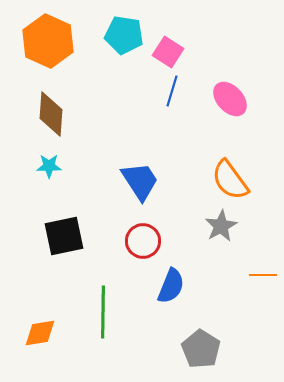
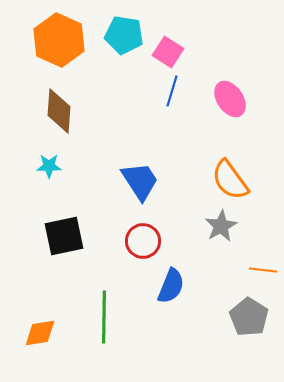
orange hexagon: moved 11 px right, 1 px up
pink ellipse: rotated 9 degrees clockwise
brown diamond: moved 8 px right, 3 px up
orange line: moved 5 px up; rotated 8 degrees clockwise
green line: moved 1 px right, 5 px down
gray pentagon: moved 48 px right, 32 px up
